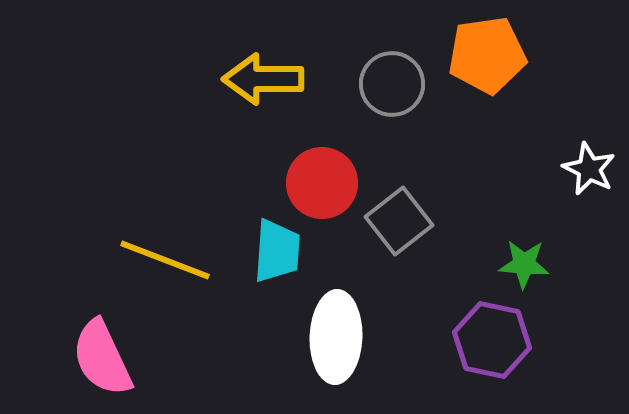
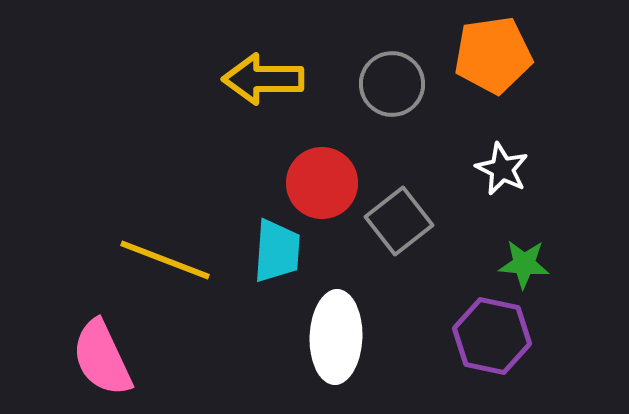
orange pentagon: moved 6 px right
white star: moved 87 px left
purple hexagon: moved 4 px up
